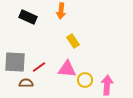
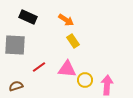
orange arrow: moved 5 px right, 9 px down; rotated 63 degrees counterclockwise
gray square: moved 17 px up
brown semicircle: moved 10 px left, 3 px down; rotated 16 degrees counterclockwise
